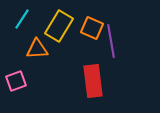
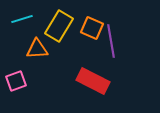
cyan line: rotated 40 degrees clockwise
red rectangle: rotated 56 degrees counterclockwise
